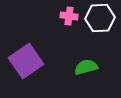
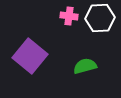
purple square: moved 4 px right, 5 px up; rotated 16 degrees counterclockwise
green semicircle: moved 1 px left, 1 px up
